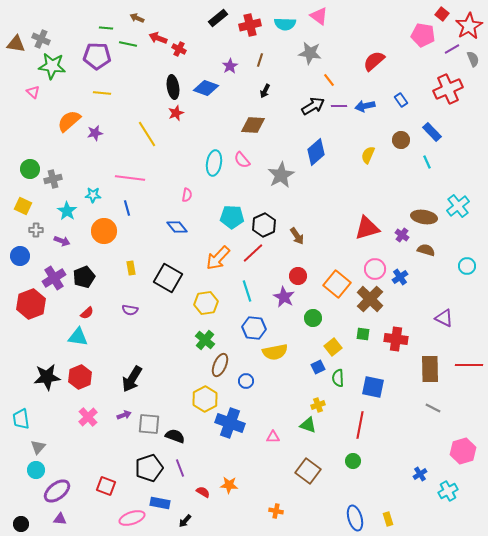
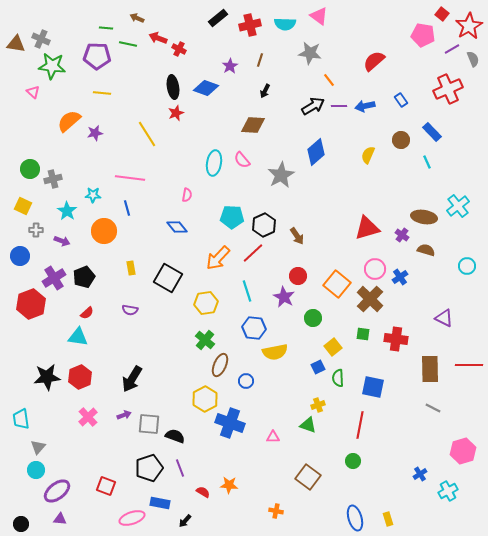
brown square at (308, 471): moved 6 px down
